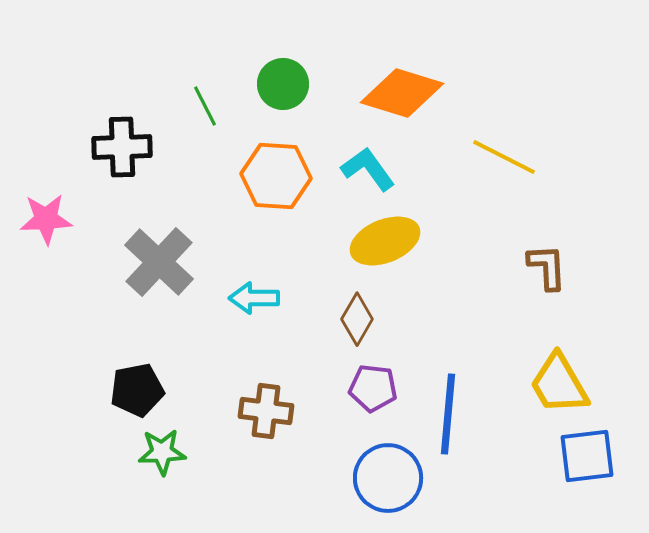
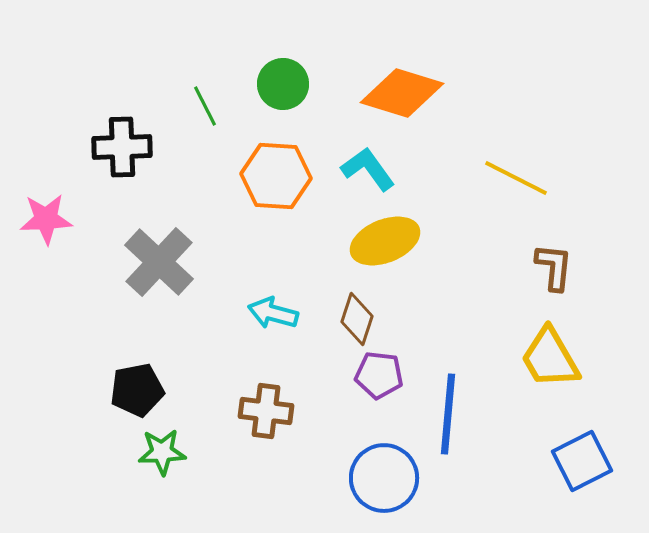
yellow line: moved 12 px right, 21 px down
brown L-shape: moved 7 px right; rotated 9 degrees clockwise
cyan arrow: moved 19 px right, 15 px down; rotated 15 degrees clockwise
brown diamond: rotated 12 degrees counterclockwise
yellow trapezoid: moved 9 px left, 26 px up
purple pentagon: moved 6 px right, 13 px up
blue square: moved 5 px left, 5 px down; rotated 20 degrees counterclockwise
blue circle: moved 4 px left
